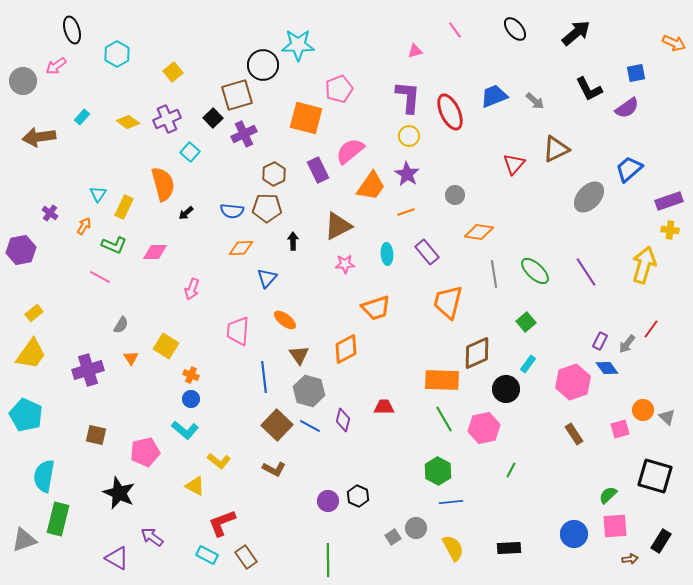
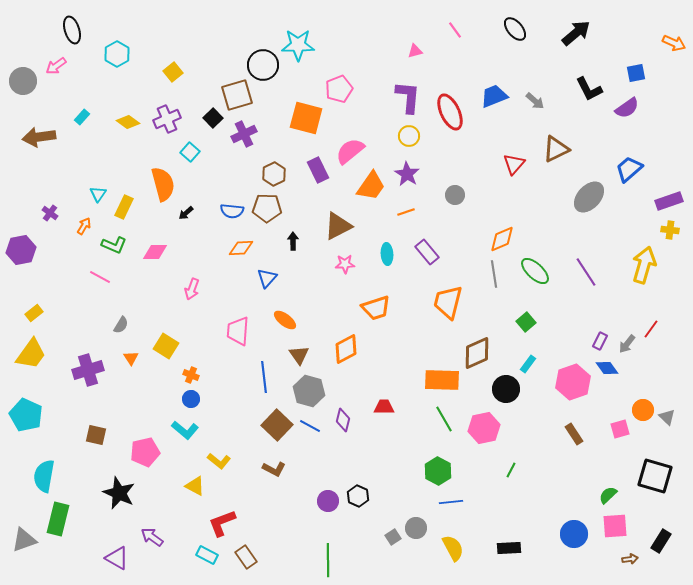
orange diamond at (479, 232): moved 23 px right, 7 px down; rotated 32 degrees counterclockwise
